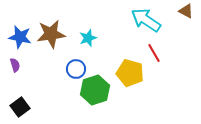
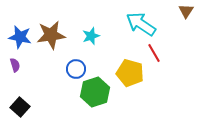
brown triangle: rotated 35 degrees clockwise
cyan arrow: moved 5 px left, 4 px down
brown star: moved 1 px down
cyan star: moved 3 px right, 2 px up
green hexagon: moved 2 px down
black square: rotated 12 degrees counterclockwise
